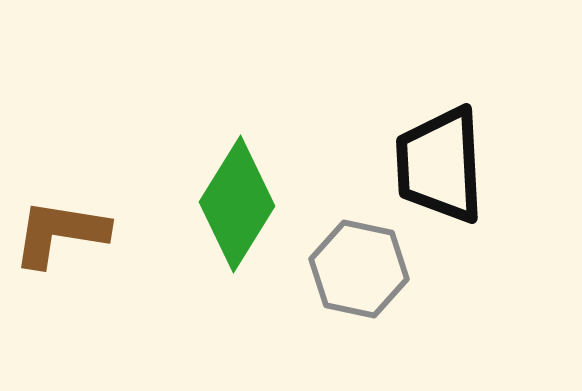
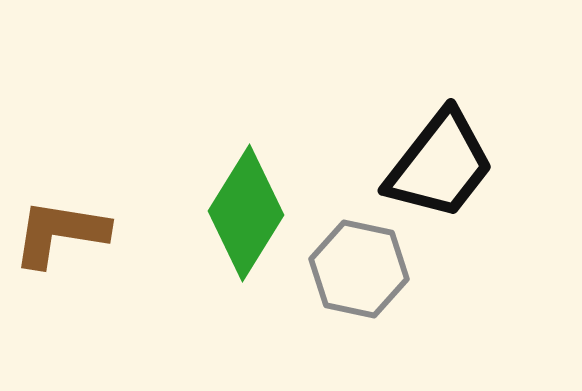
black trapezoid: rotated 139 degrees counterclockwise
green diamond: moved 9 px right, 9 px down
